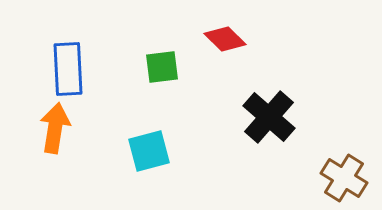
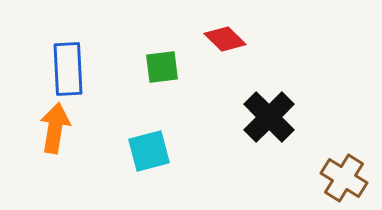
black cross: rotated 4 degrees clockwise
